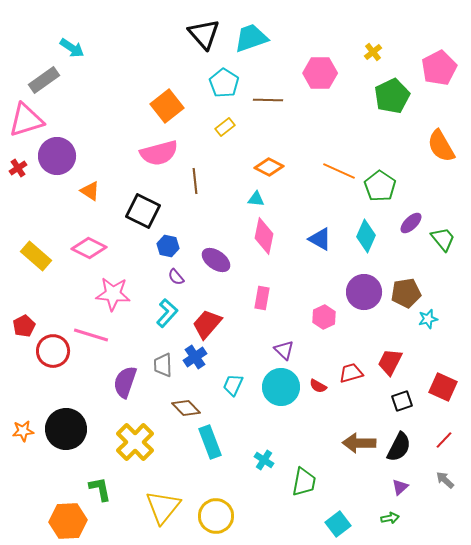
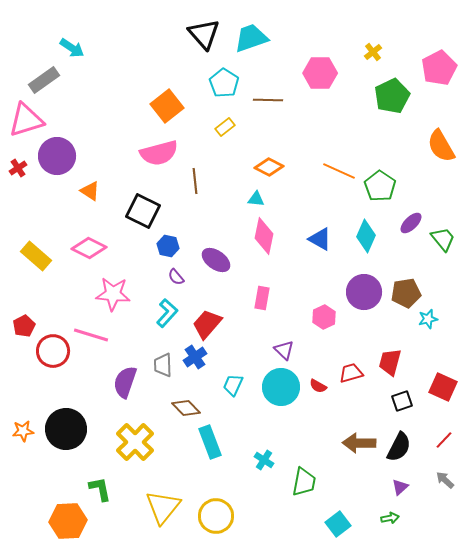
red trapezoid at (390, 362): rotated 12 degrees counterclockwise
